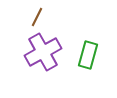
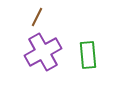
green rectangle: rotated 20 degrees counterclockwise
